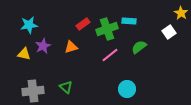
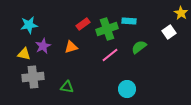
green triangle: moved 1 px right; rotated 32 degrees counterclockwise
gray cross: moved 14 px up
